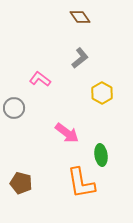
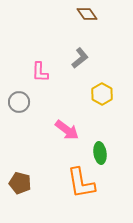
brown diamond: moved 7 px right, 3 px up
pink L-shape: moved 7 px up; rotated 125 degrees counterclockwise
yellow hexagon: moved 1 px down
gray circle: moved 5 px right, 6 px up
pink arrow: moved 3 px up
green ellipse: moved 1 px left, 2 px up
brown pentagon: moved 1 px left
